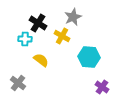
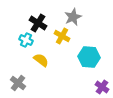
cyan cross: moved 1 px right, 1 px down; rotated 24 degrees clockwise
